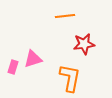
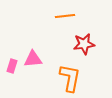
pink triangle: rotated 12 degrees clockwise
pink rectangle: moved 1 px left, 1 px up
